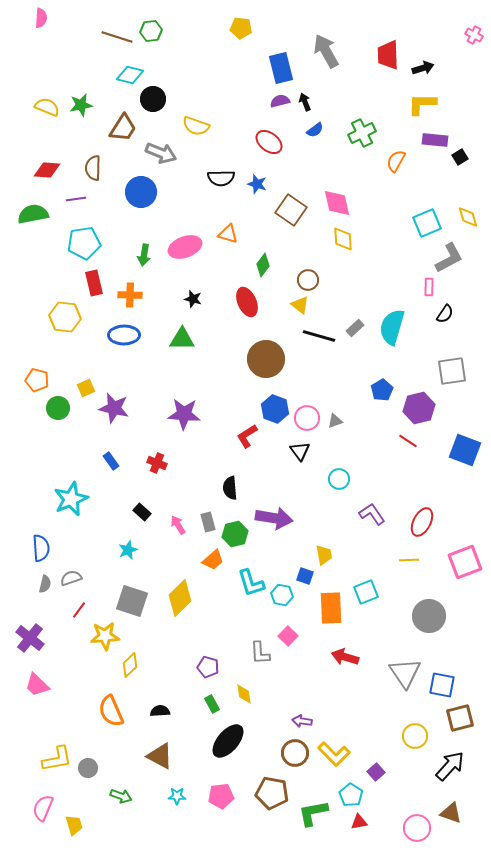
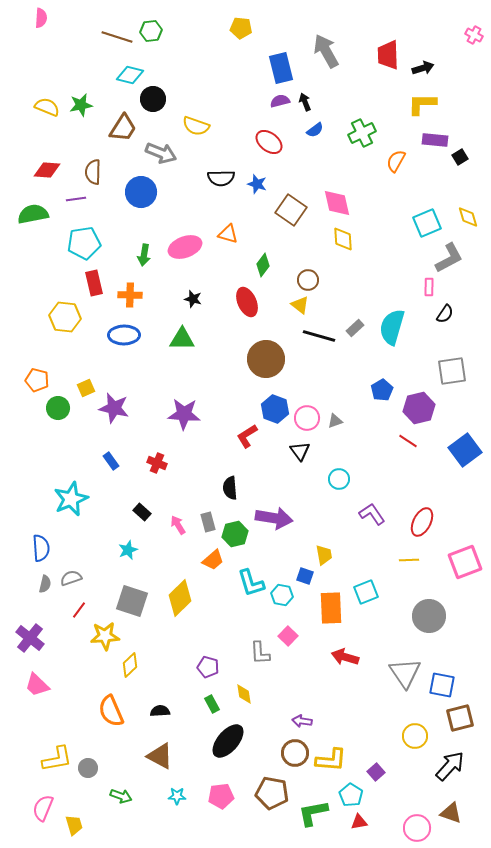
brown semicircle at (93, 168): moved 4 px down
blue square at (465, 450): rotated 32 degrees clockwise
yellow L-shape at (334, 754): moved 3 px left, 6 px down; rotated 40 degrees counterclockwise
